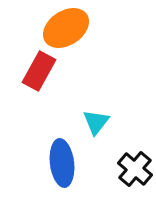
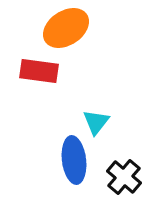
red rectangle: rotated 69 degrees clockwise
blue ellipse: moved 12 px right, 3 px up
black cross: moved 11 px left, 8 px down
